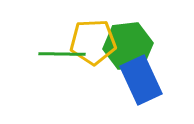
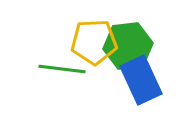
yellow pentagon: moved 1 px right
green line: moved 15 px down; rotated 6 degrees clockwise
